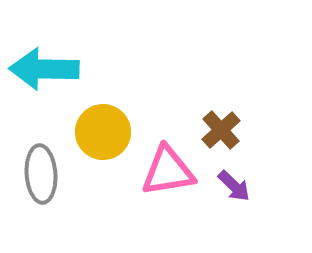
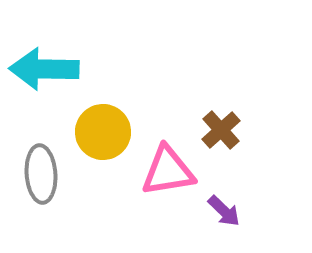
purple arrow: moved 10 px left, 25 px down
